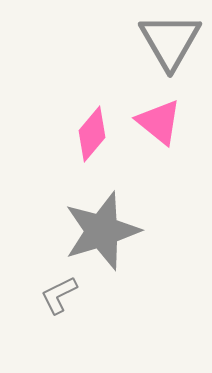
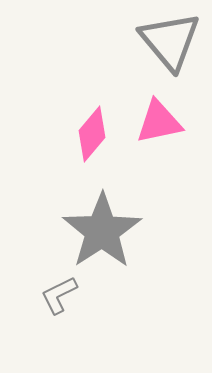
gray triangle: rotated 10 degrees counterclockwise
pink triangle: rotated 51 degrees counterclockwise
gray star: rotated 16 degrees counterclockwise
